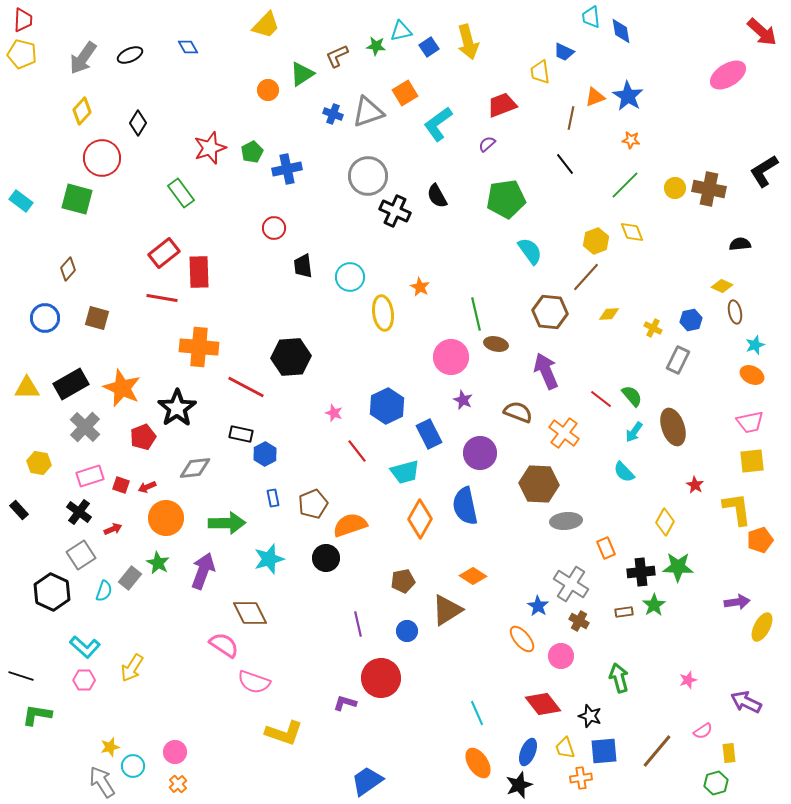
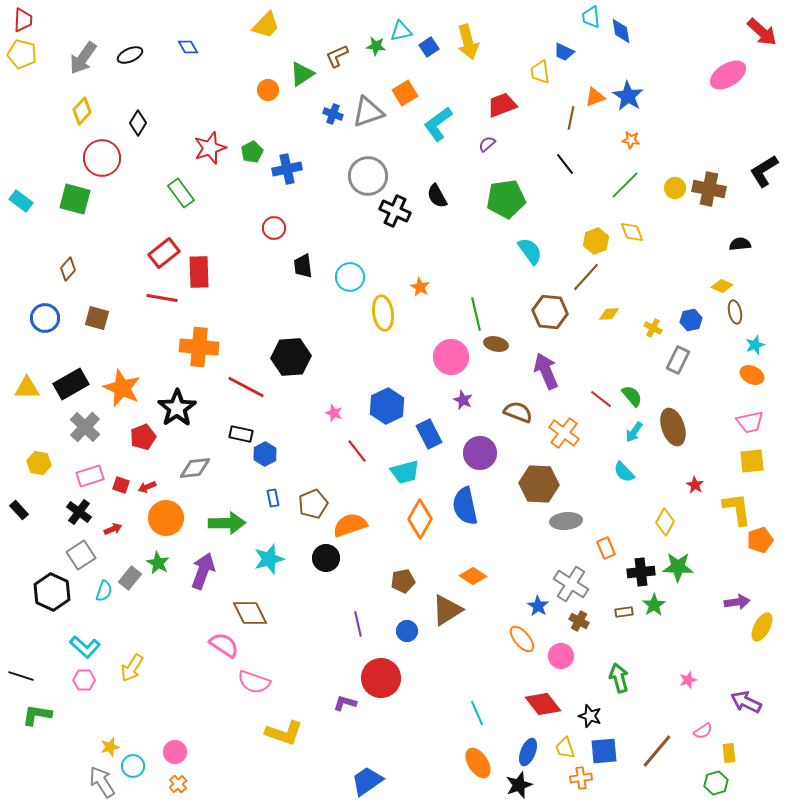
green square at (77, 199): moved 2 px left
